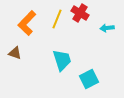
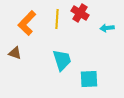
yellow line: rotated 18 degrees counterclockwise
cyan square: rotated 24 degrees clockwise
